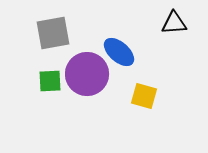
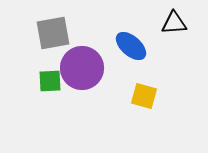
blue ellipse: moved 12 px right, 6 px up
purple circle: moved 5 px left, 6 px up
